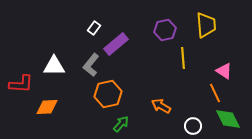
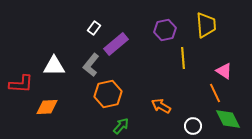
green arrow: moved 2 px down
